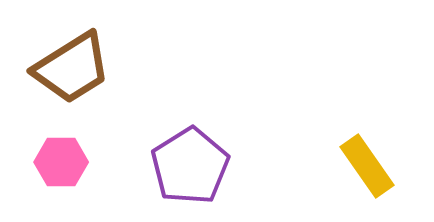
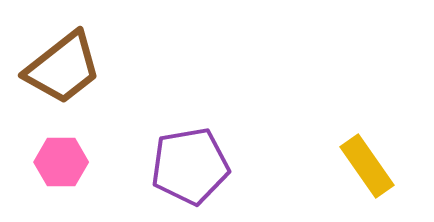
brown trapezoid: moved 9 px left; rotated 6 degrees counterclockwise
purple pentagon: rotated 22 degrees clockwise
